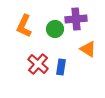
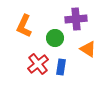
green circle: moved 9 px down
red cross: rotated 10 degrees clockwise
